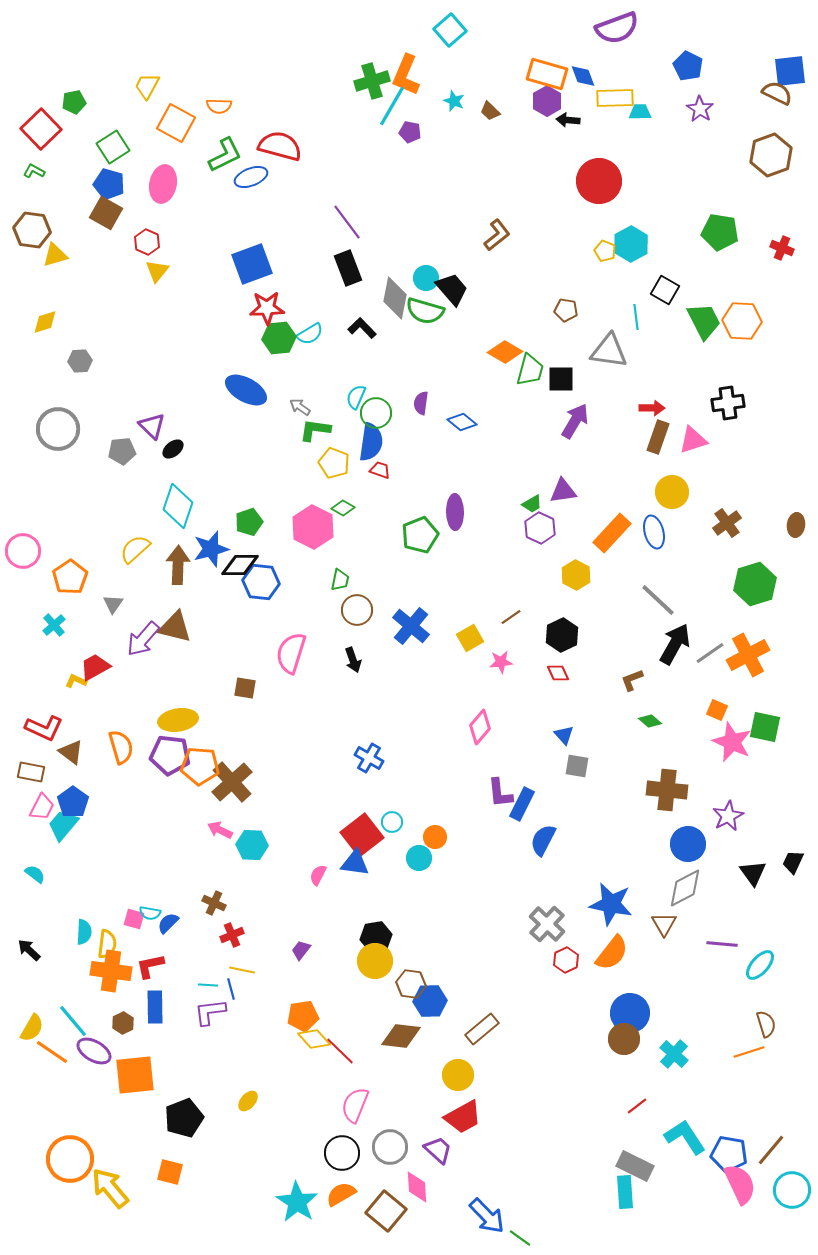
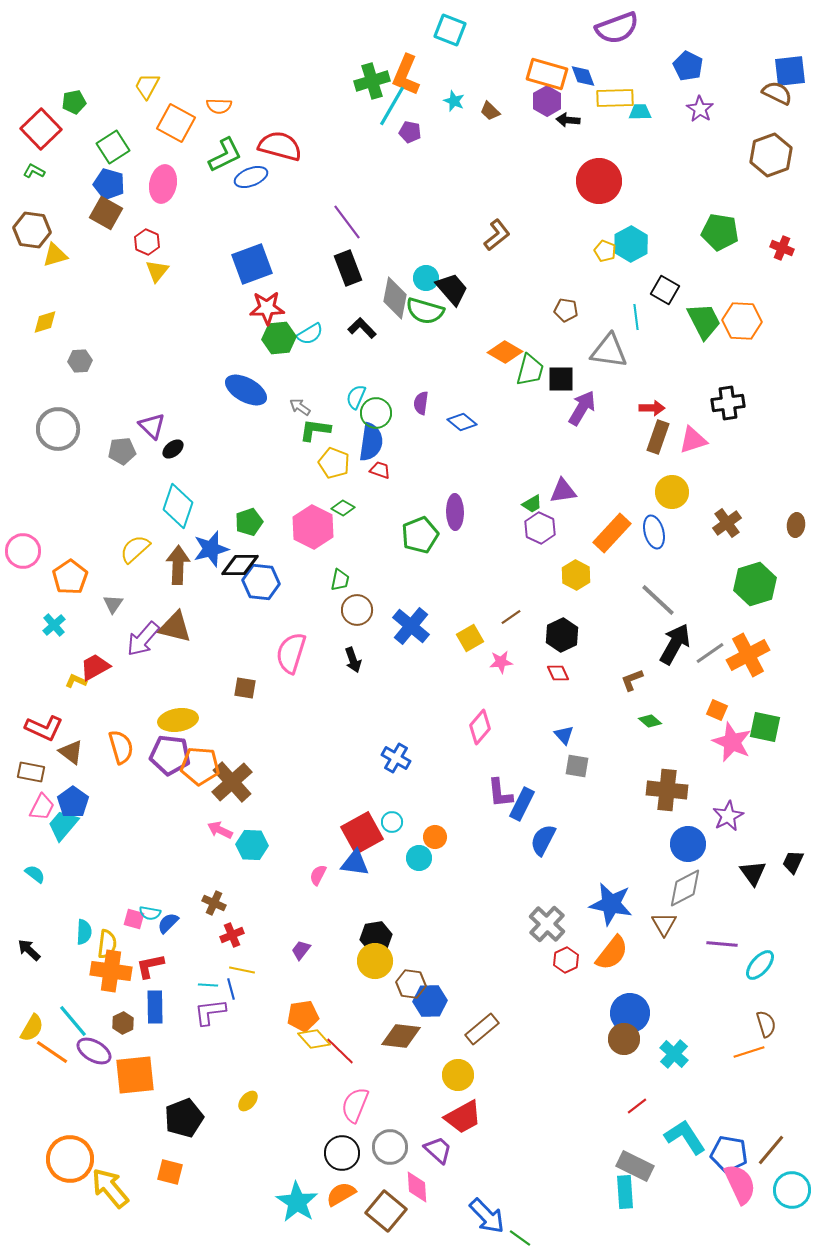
cyan square at (450, 30): rotated 28 degrees counterclockwise
purple arrow at (575, 421): moved 7 px right, 13 px up
blue cross at (369, 758): moved 27 px right
red square at (362, 835): moved 2 px up; rotated 9 degrees clockwise
